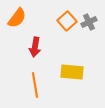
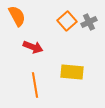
orange semicircle: moved 2 px up; rotated 65 degrees counterclockwise
red arrow: moved 2 px left; rotated 78 degrees counterclockwise
